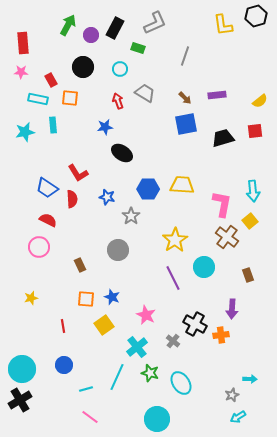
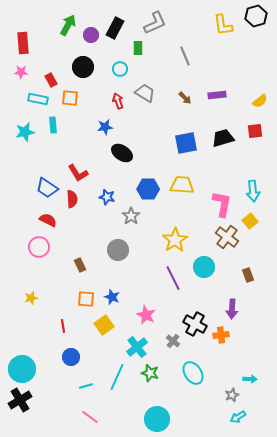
green rectangle at (138, 48): rotated 72 degrees clockwise
gray line at (185, 56): rotated 42 degrees counterclockwise
blue square at (186, 124): moved 19 px down
blue circle at (64, 365): moved 7 px right, 8 px up
cyan ellipse at (181, 383): moved 12 px right, 10 px up
cyan line at (86, 389): moved 3 px up
